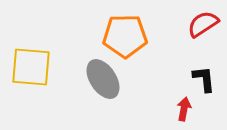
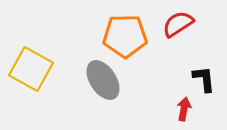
red semicircle: moved 25 px left
yellow square: moved 2 px down; rotated 24 degrees clockwise
gray ellipse: moved 1 px down
